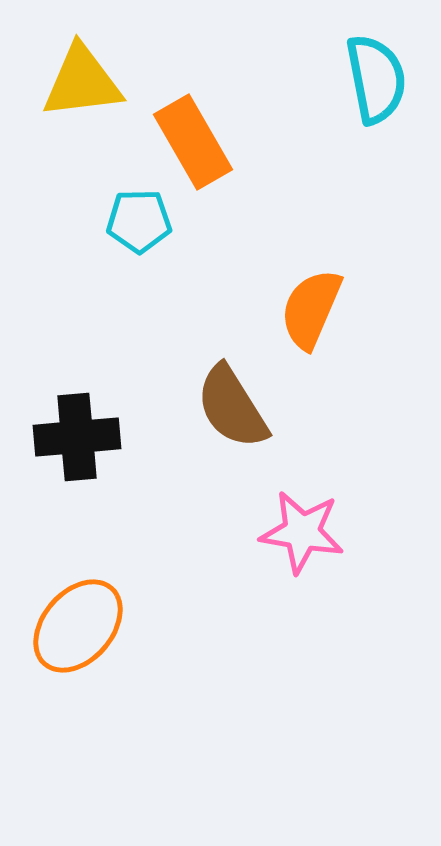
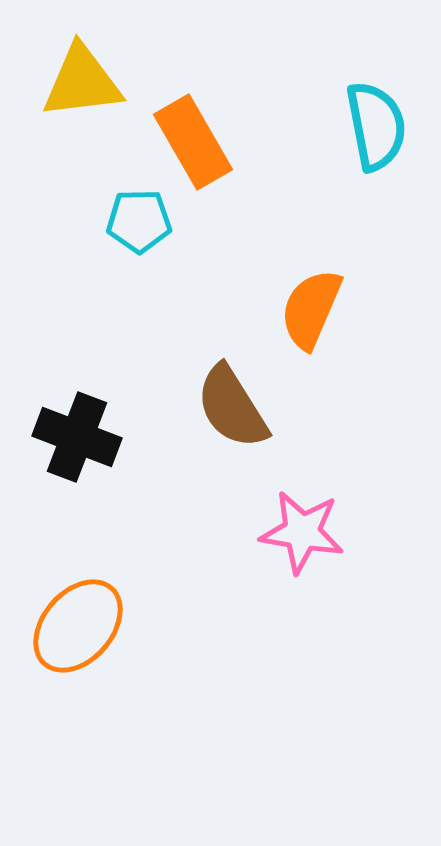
cyan semicircle: moved 47 px down
black cross: rotated 26 degrees clockwise
